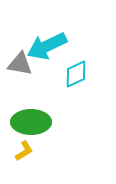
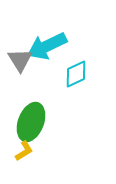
gray triangle: moved 4 px up; rotated 48 degrees clockwise
green ellipse: rotated 69 degrees counterclockwise
